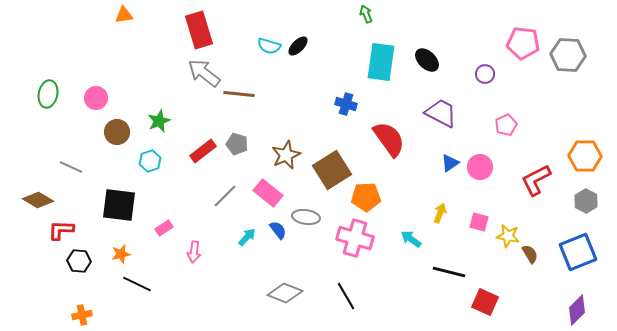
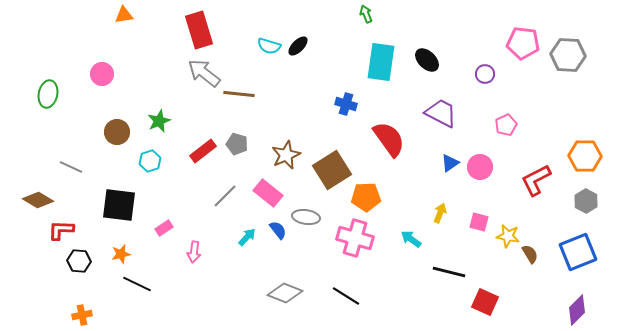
pink circle at (96, 98): moved 6 px right, 24 px up
black line at (346, 296): rotated 28 degrees counterclockwise
